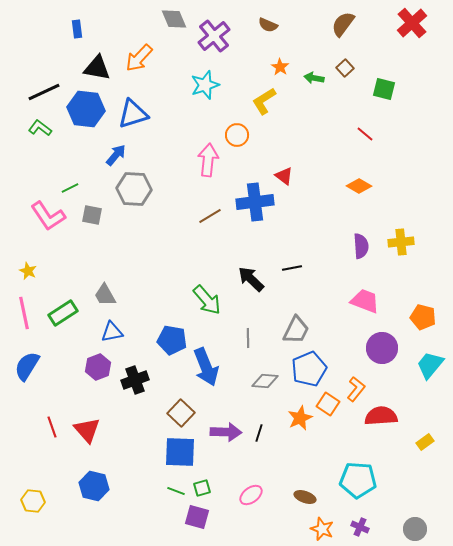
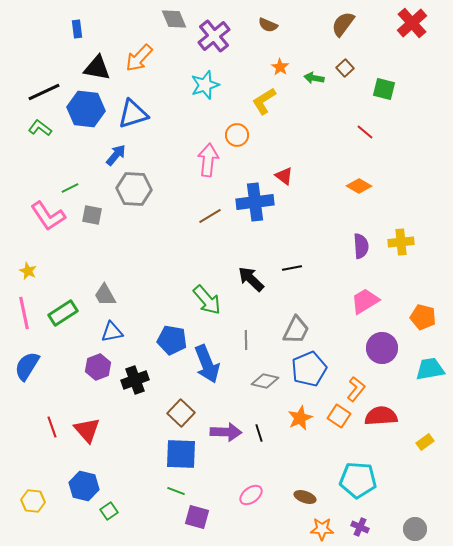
red line at (365, 134): moved 2 px up
pink trapezoid at (365, 301): rotated 52 degrees counterclockwise
gray line at (248, 338): moved 2 px left, 2 px down
cyan trapezoid at (430, 365): moved 4 px down; rotated 40 degrees clockwise
blue arrow at (206, 367): moved 1 px right, 3 px up
gray diamond at (265, 381): rotated 8 degrees clockwise
orange square at (328, 404): moved 11 px right, 12 px down
black line at (259, 433): rotated 36 degrees counterclockwise
blue square at (180, 452): moved 1 px right, 2 px down
blue hexagon at (94, 486): moved 10 px left
green square at (202, 488): moved 93 px left, 23 px down; rotated 18 degrees counterclockwise
orange star at (322, 529): rotated 20 degrees counterclockwise
